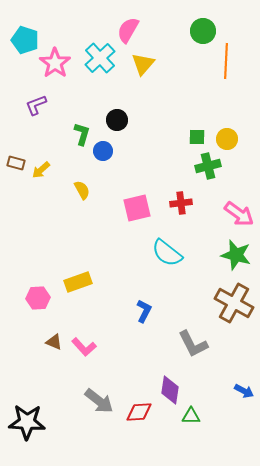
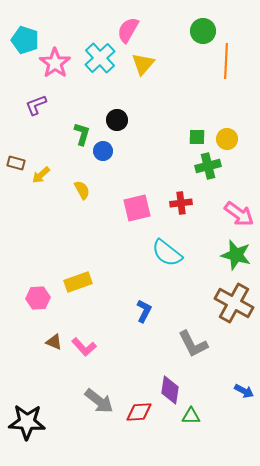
yellow arrow: moved 5 px down
